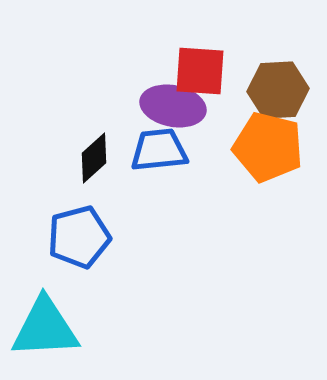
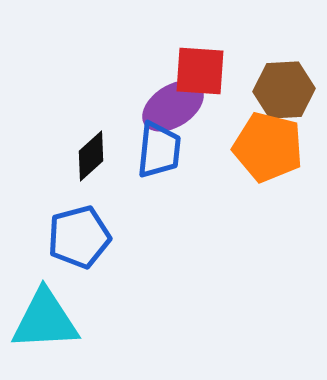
brown hexagon: moved 6 px right
purple ellipse: rotated 44 degrees counterclockwise
blue trapezoid: rotated 102 degrees clockwise
black diamond: moved 3 px left, 2 px up
cyan triangle: moved 8 px up
